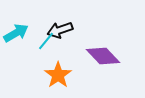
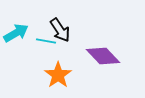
black arrow: rotated 105 degrees counterclockwise
cyan line: rotated 60 degrees clockwise
